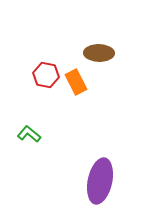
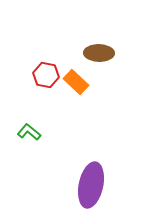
orange rectangle: rotated 20 degrees counterclockwise
green L-shape: moved 2 px up
purple ellipse: moved 9 px left, 4 px down
